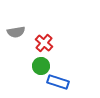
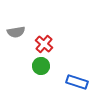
red cross: moved 1 px down
blue rectangle: moved 19 px right
